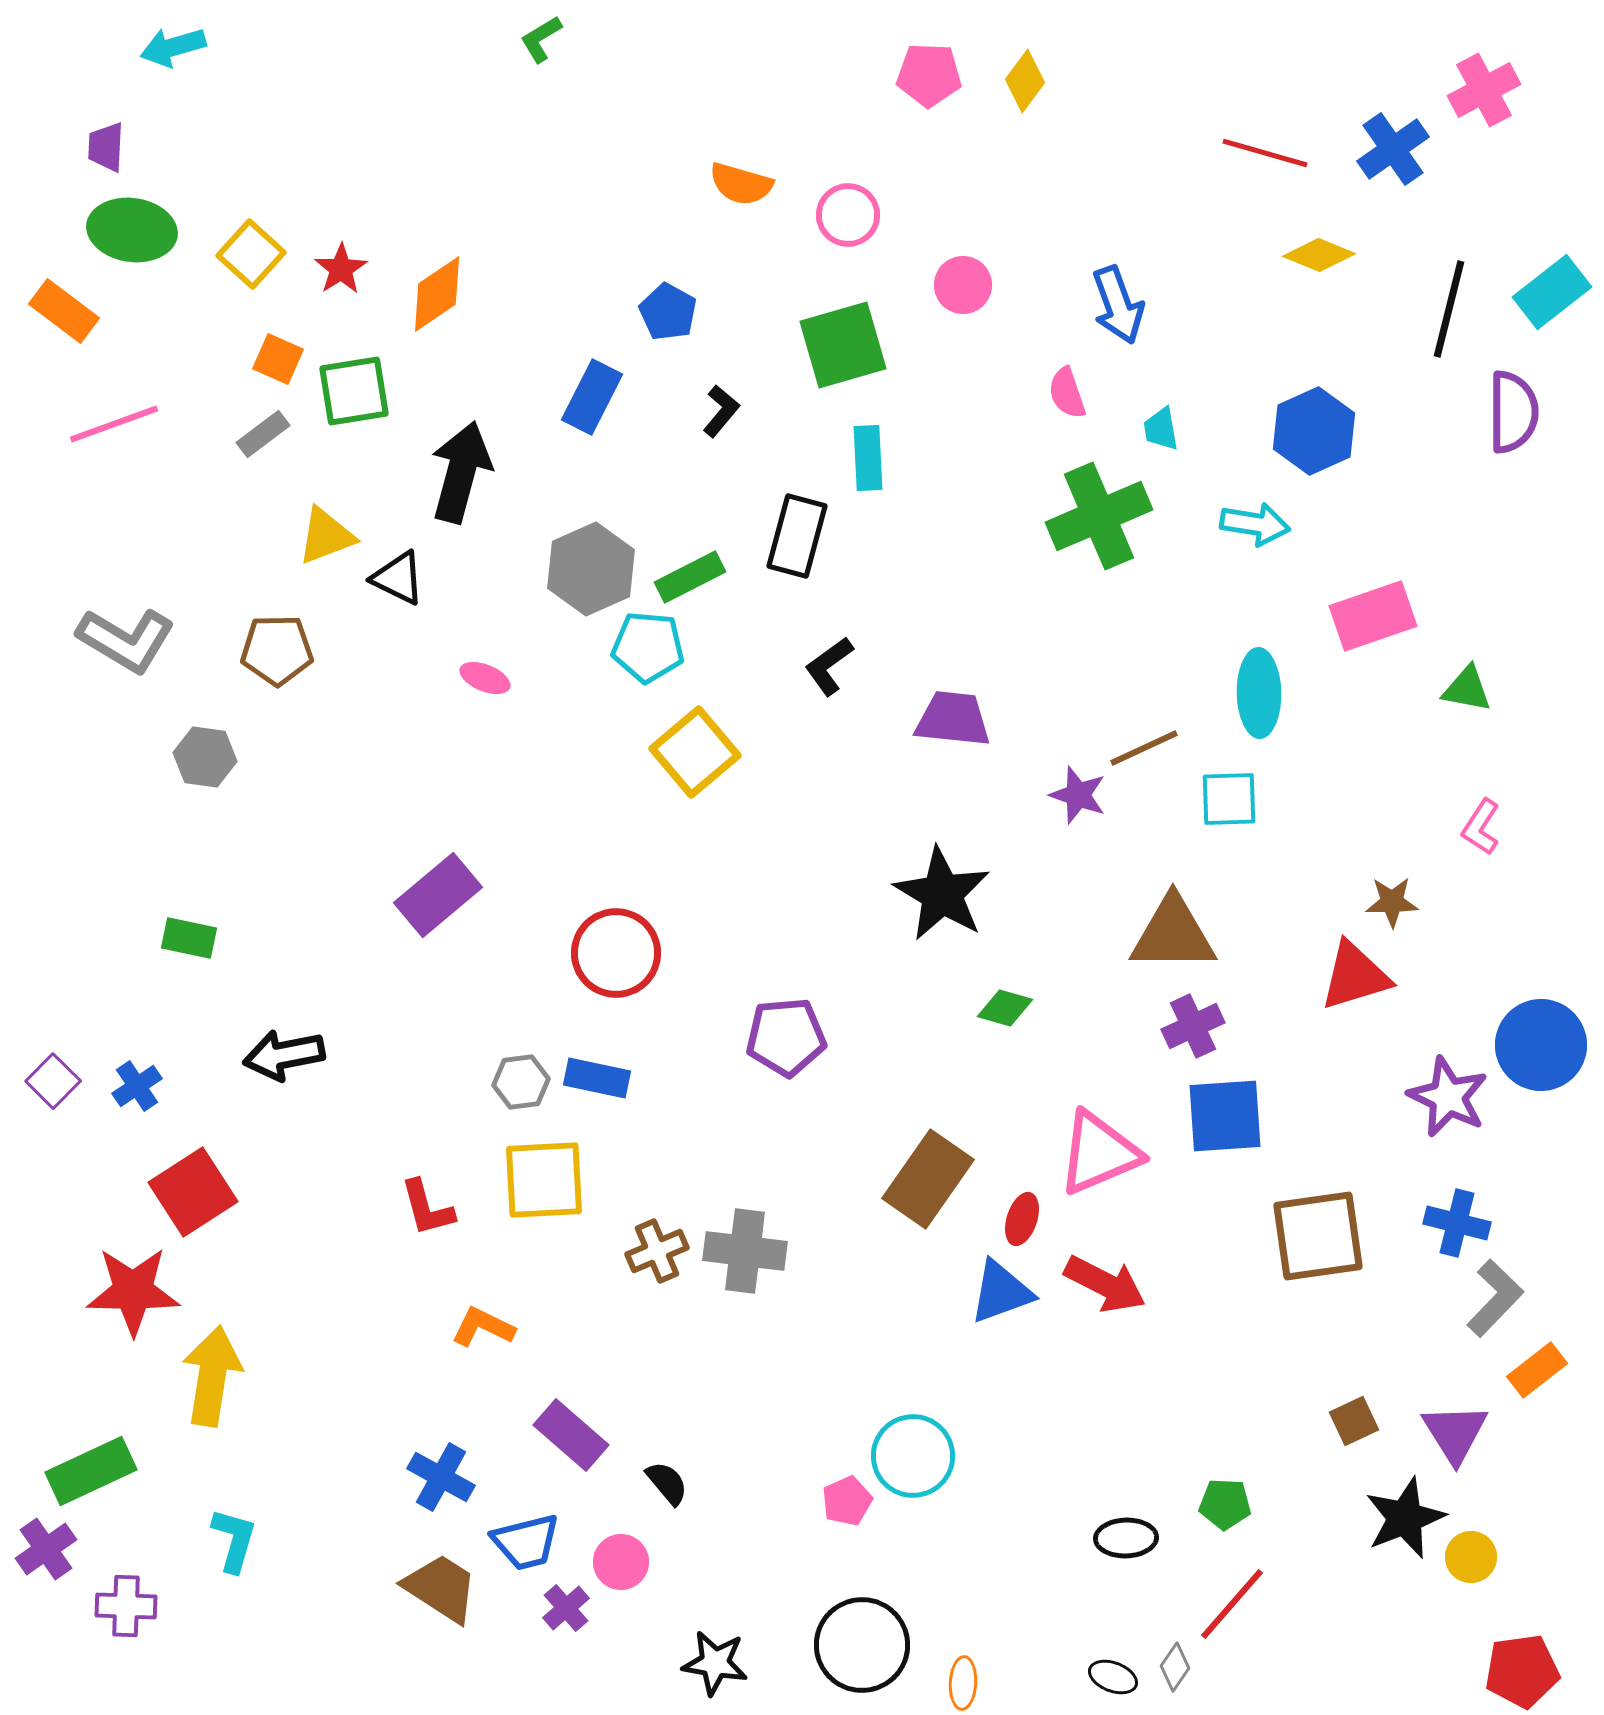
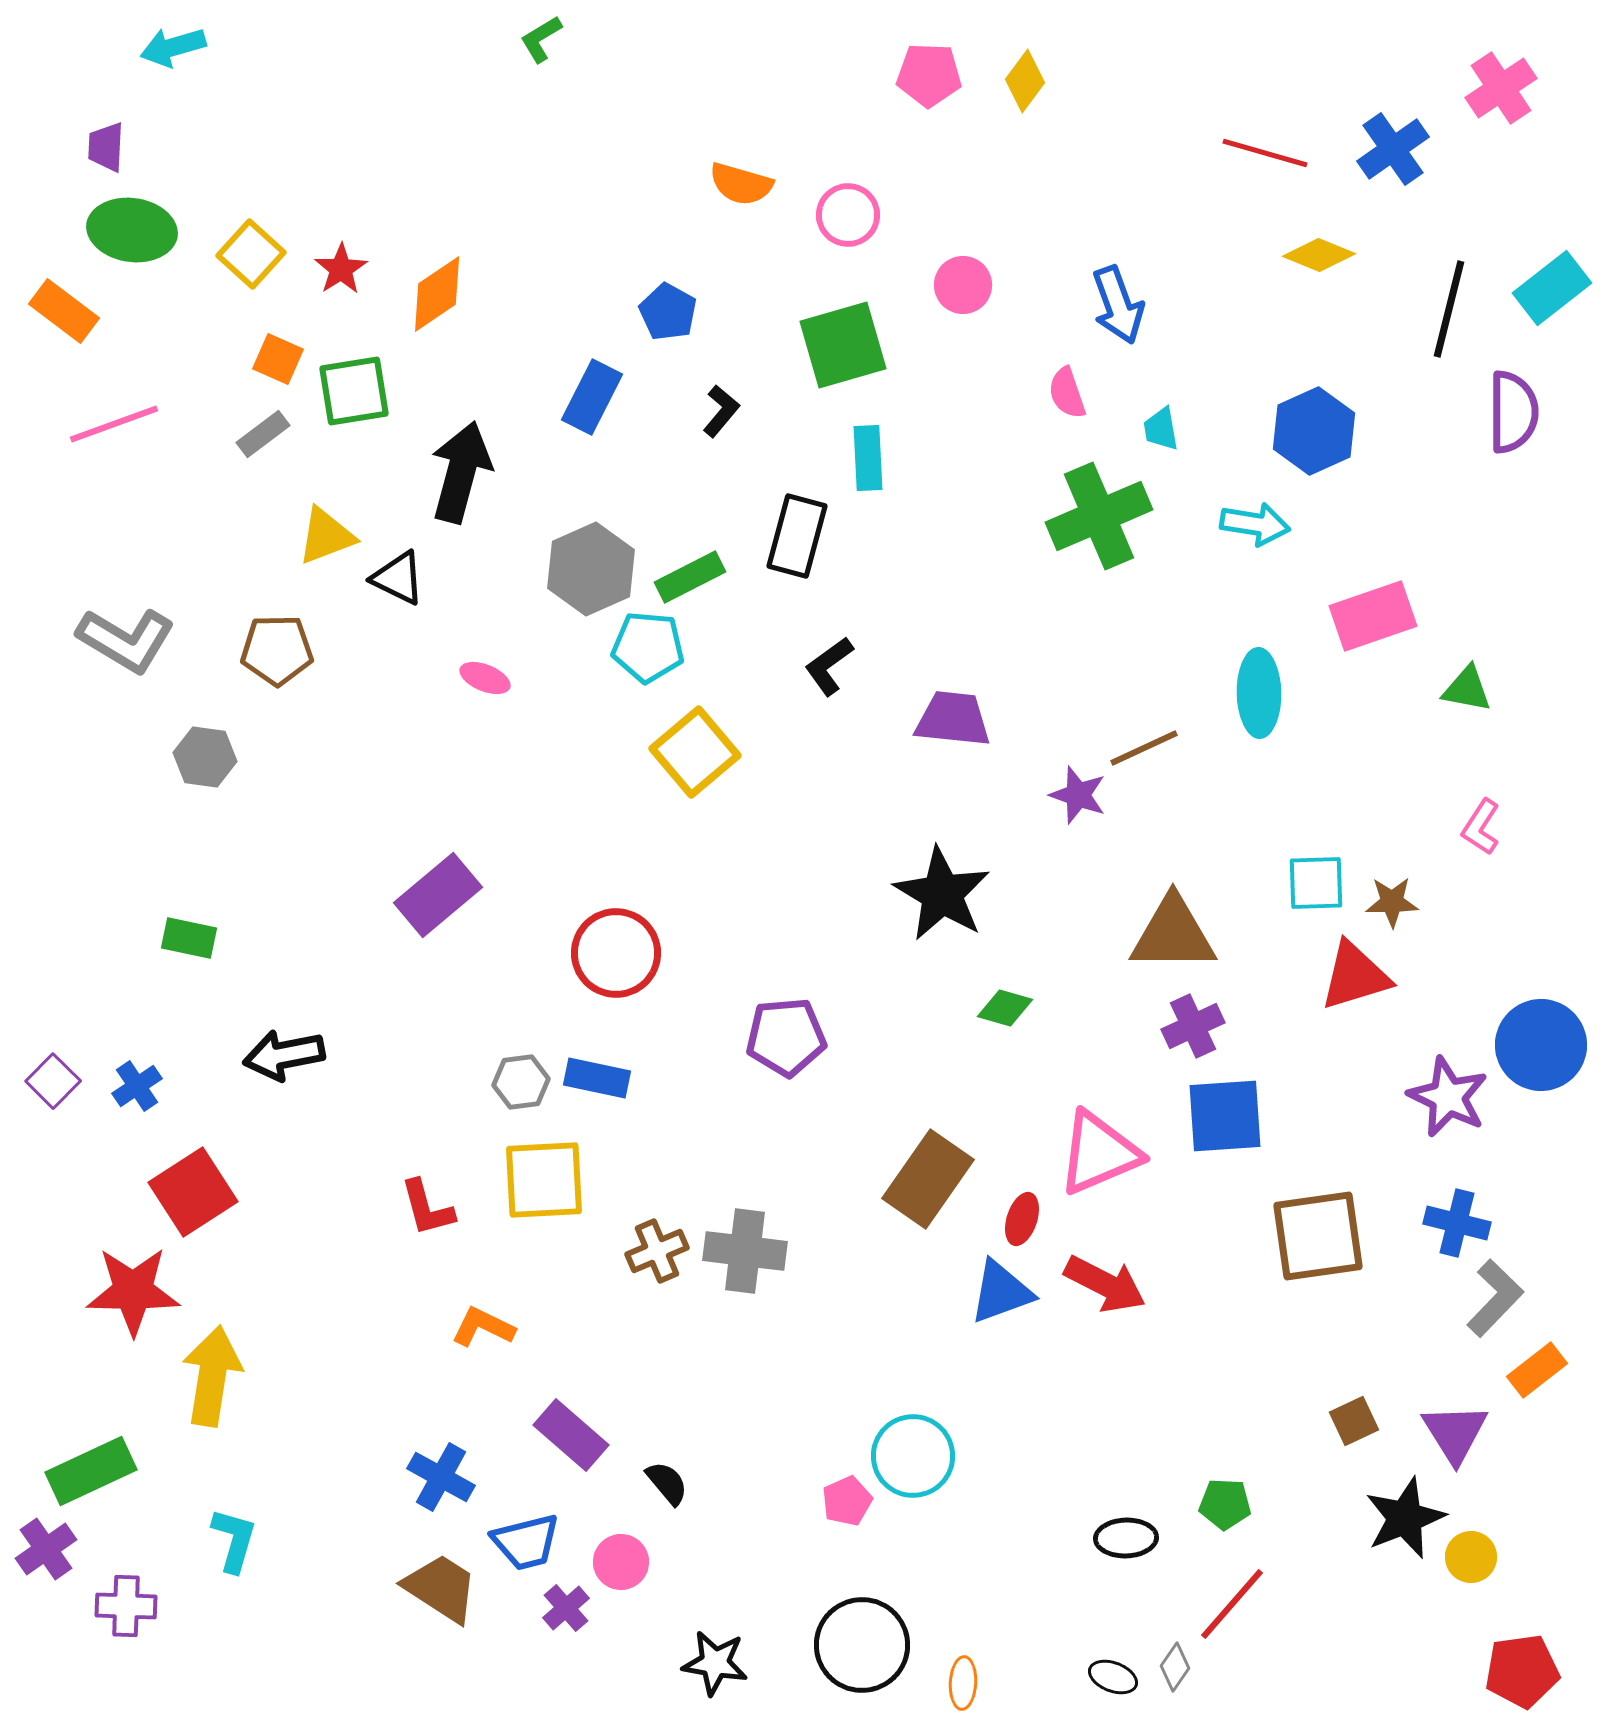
pink cross at (1484, 90): moved 17 px right, 2 px up; rotated 6 degrees counterclockwise
cyan rectangle at (1552, 292): moved 4 px up
cyan square at (1229, 799): moved 87 px right, 84 px down
